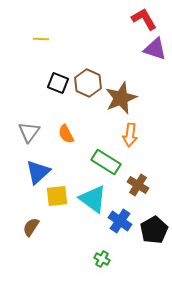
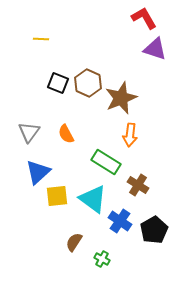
red L-shape: moved 1 px up
brown semicircle: moved 43 px right, 15 px down
